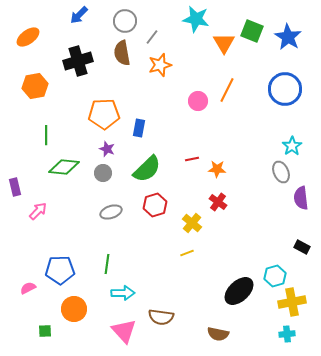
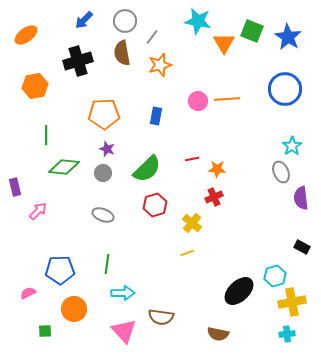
blue arrow at (79, 15): moved 5 px right, 5 px down
cyan star at (196, 19): moved 2 px right, 2 px down
orange ellipse at (28, 37): moved 2 px left, 2 px up
orange line at (227, 90): moved 9 px down; rotated 60 degrees clockwise
blue rectangle at (139, 128): moved 17 px right, 12 px up
red cross at (218, 202): moved 4 px left, 5 px up; rotated 30 degrees clockwise
gray ellipse at (111, 212): moved 8 px left, 3 px down; rotated 40 degrees clockwise
pink semicircle at (28, 288): moved 5 px down
